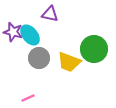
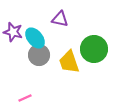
purple triangle: moved 10 px right, 5 px down
cyan ellipse: moved 5 px right, 3 px down
gray circle: moved 3 px up
yellow trapezoid: rotated 50 degrees clockwise
pink line: moved 3 px left
